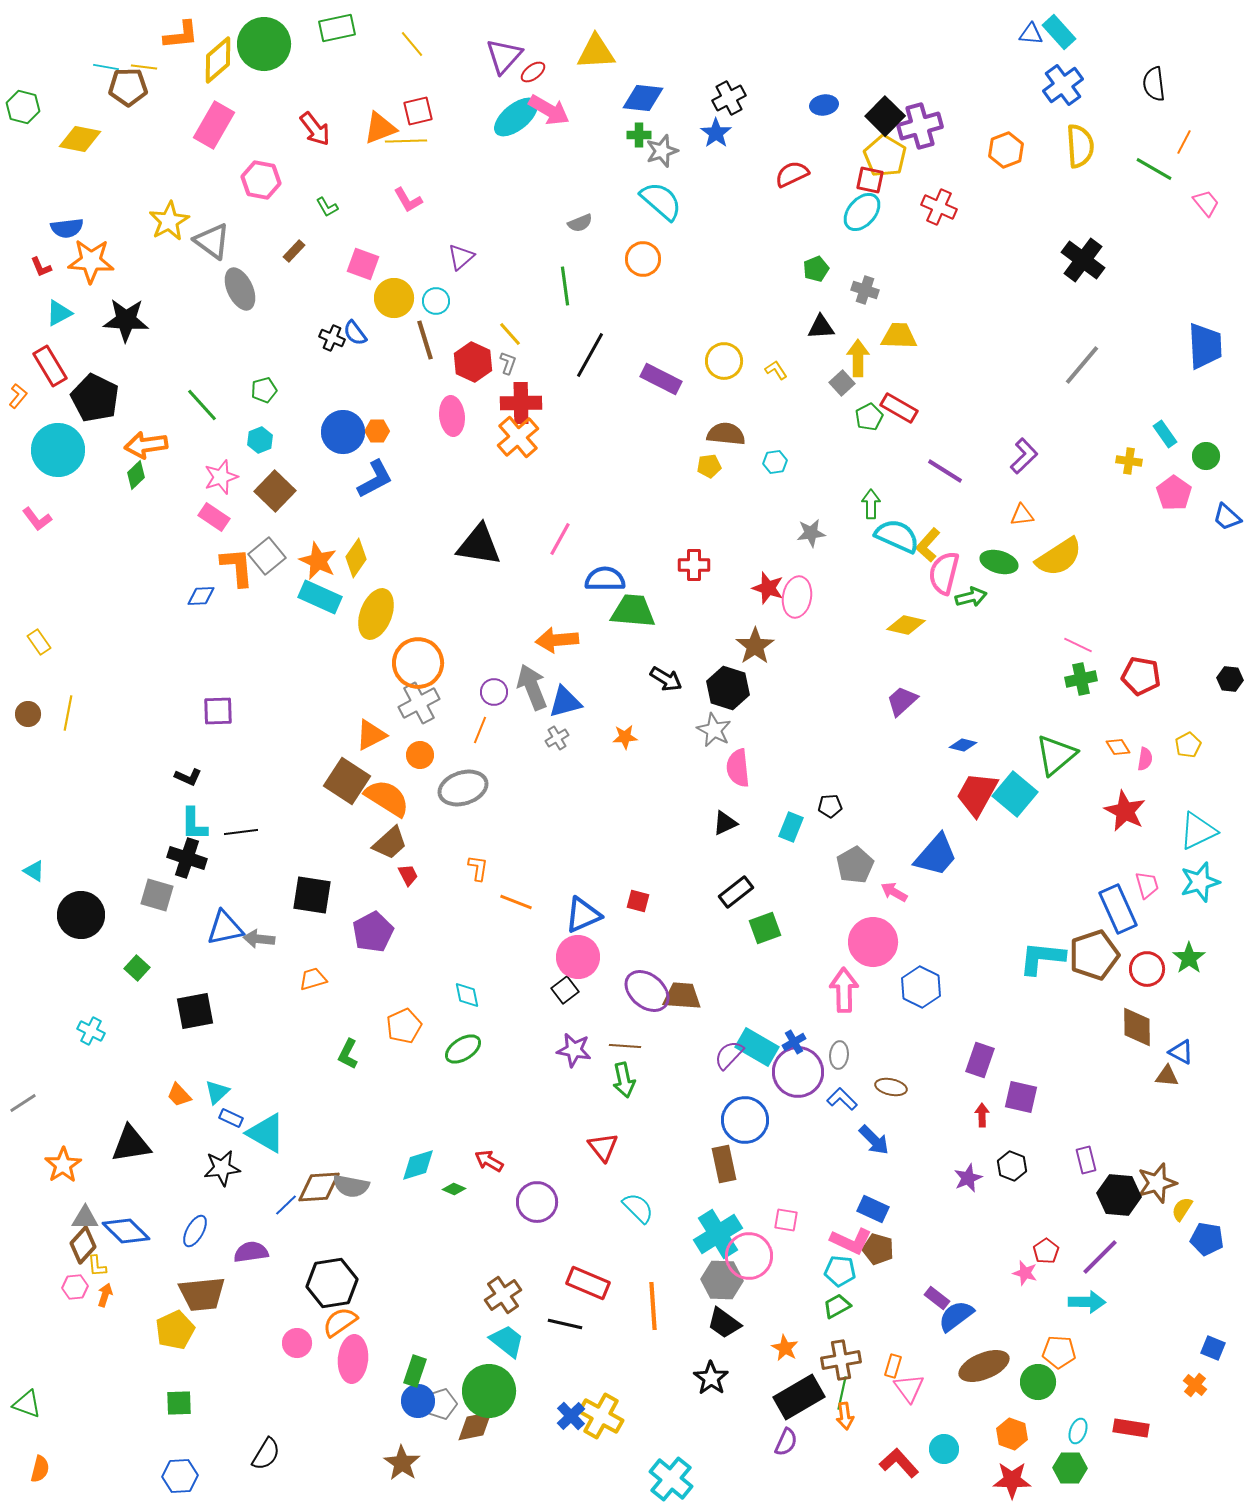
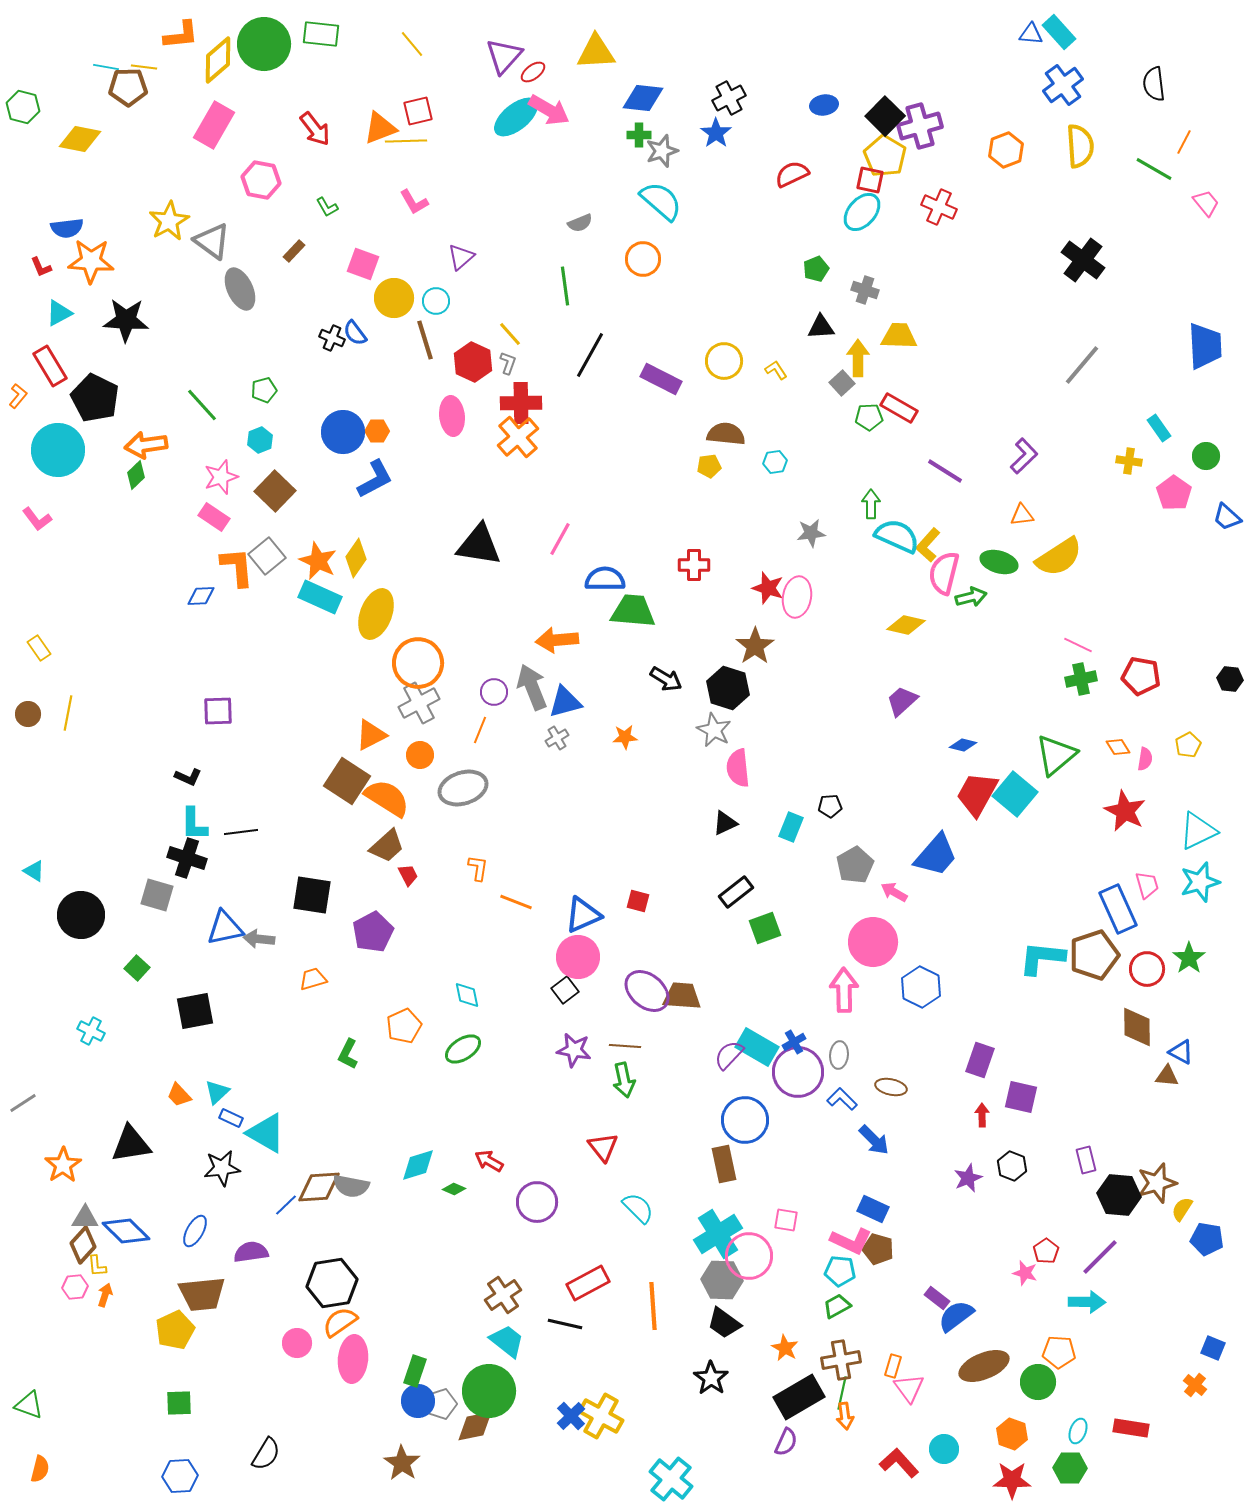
green rectangle at (337, 28): moved 16 px left, 6 px down; rotated 18 degrees clockwise
pink L-shape at (408, 200): moved 6 px right, 2 px down
green pentagon at (869, 417): rotated 24 degrees clockwise
cyan rectangle at (1165, 434): moved 6 px left, 6 px up
yellow rectangle at (39, 642): moved 6 px down
brown trapezoid at (390, 843): moved 3 px left, 3 px down
red rectangle at (588, 1283): rotated 51 degrees counterclockwise
green triangle at (27, 1404): moved 2 px right, 1 px down
